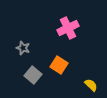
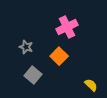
pink cross: moved 1 px left, 1 px up
gray star: moved 3 px right, 1 px up
orange square: moved 9 px up; rotated 12 degrees clockwise
